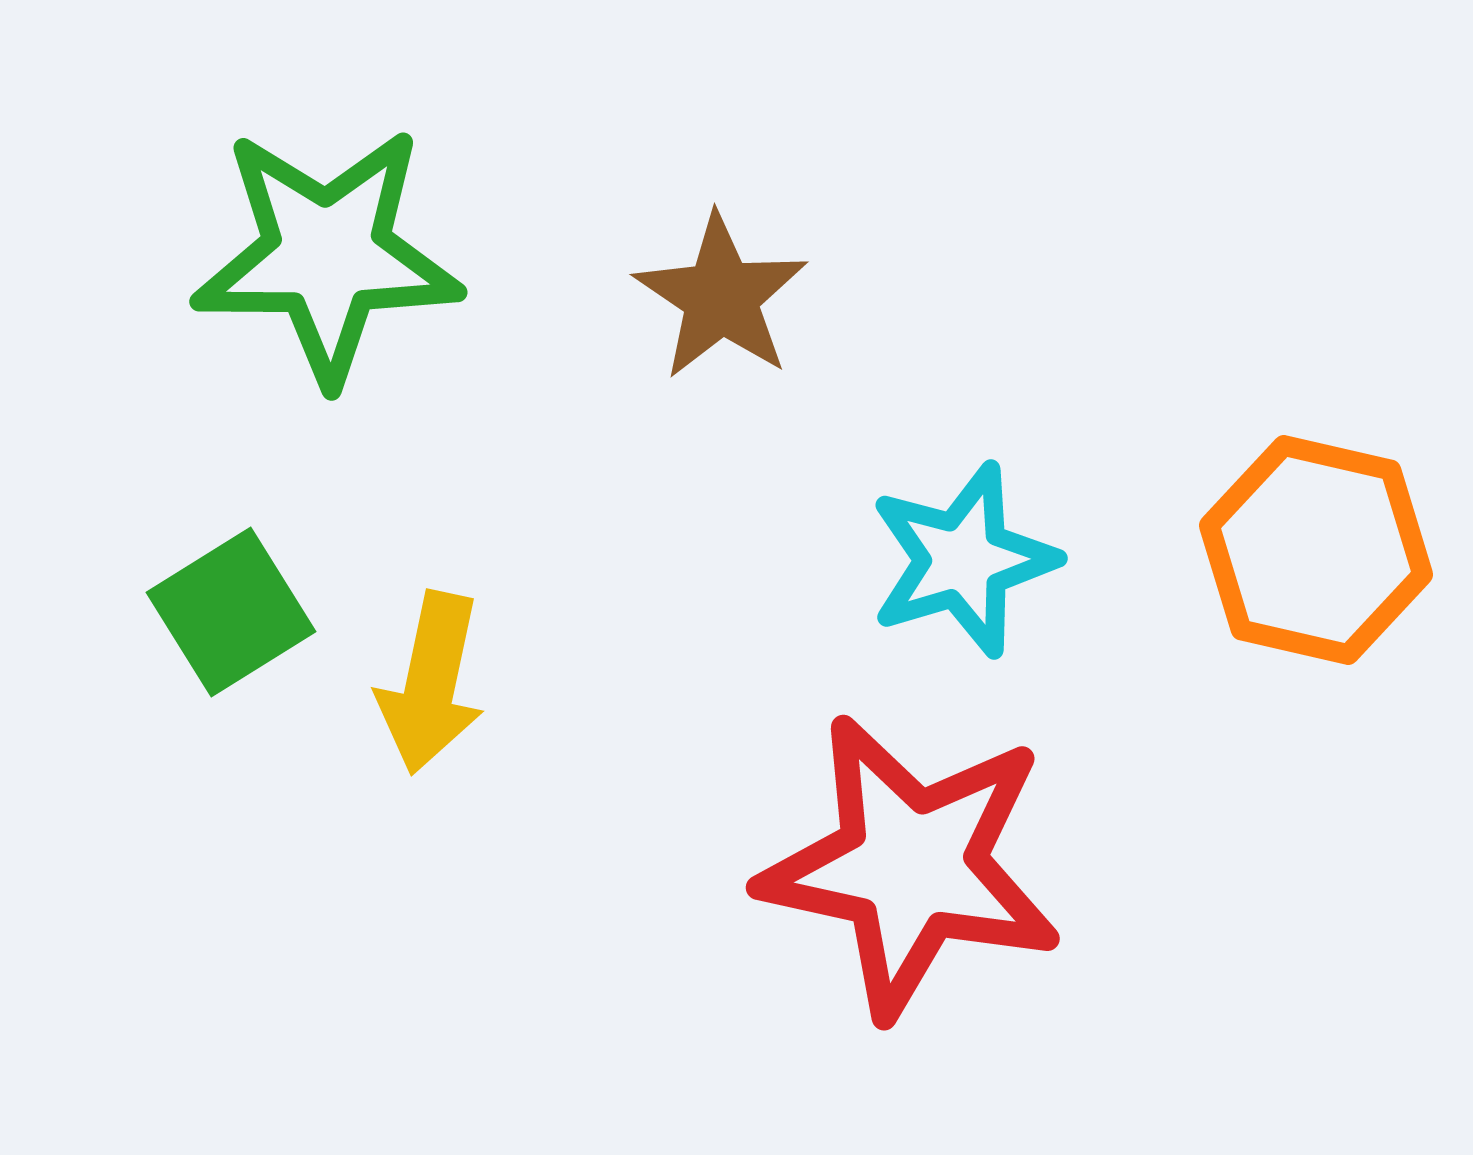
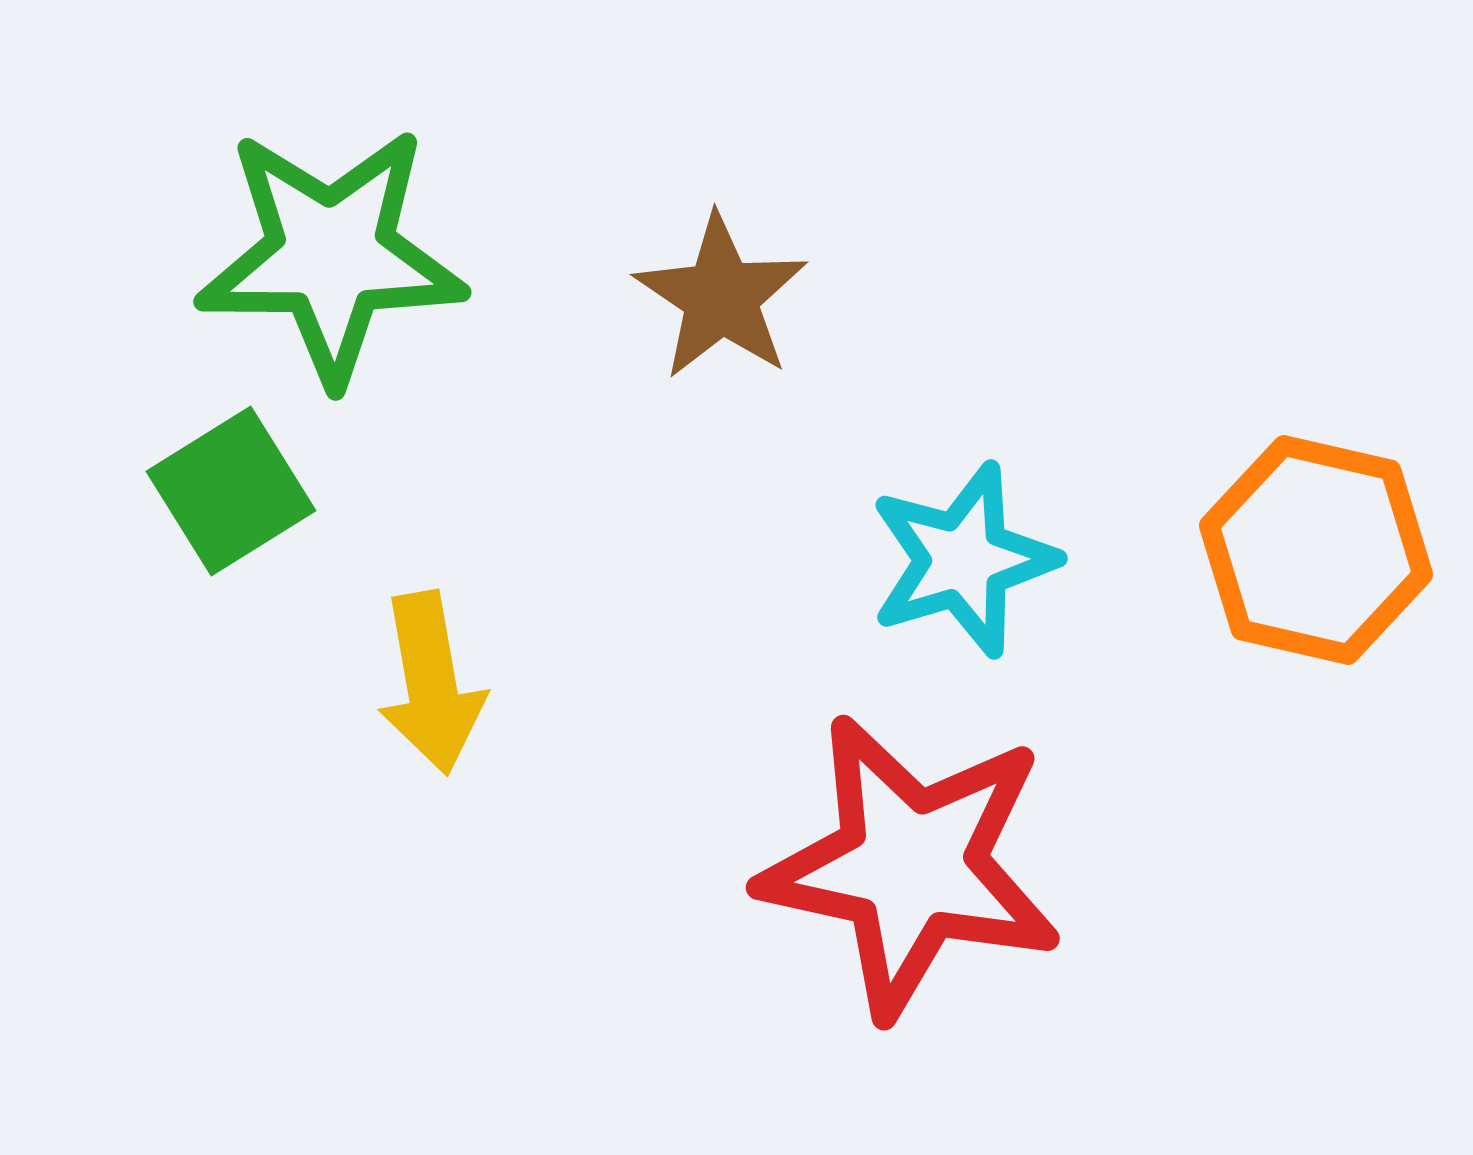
green star: moved 4 px right
green square: moved 121 px up
yellow arrow: rotated 22 degrees counterclockwise
